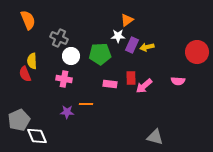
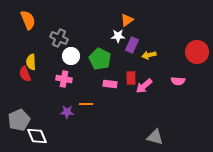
yellow arrow: moved 2 px right, 8 px down
green pentagon: moved 5 px down; rotated 30 degrees clockwise
yellow semicircle: moved 1 px left, 1 px down
